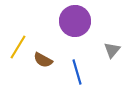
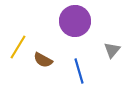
blue line: moved 2 px right, 1 px up
